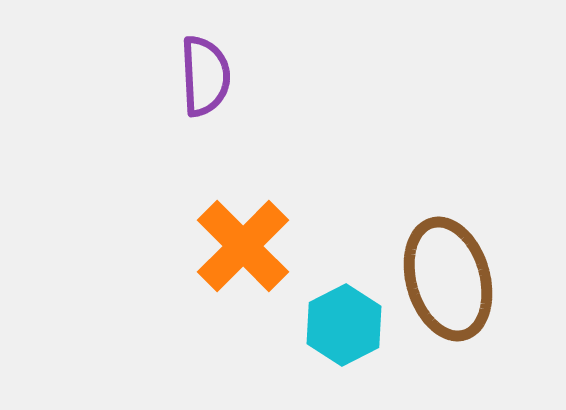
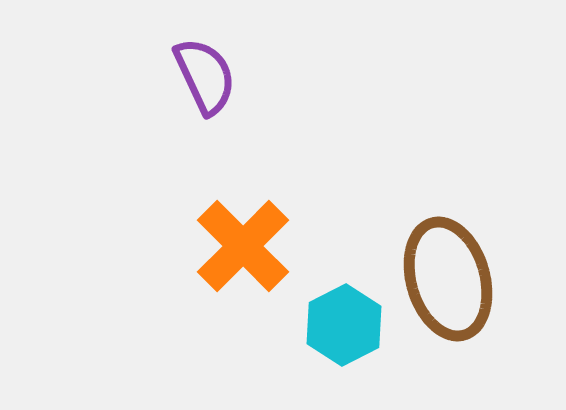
purple semicircle: rotated 22 degrees counterclockwise
